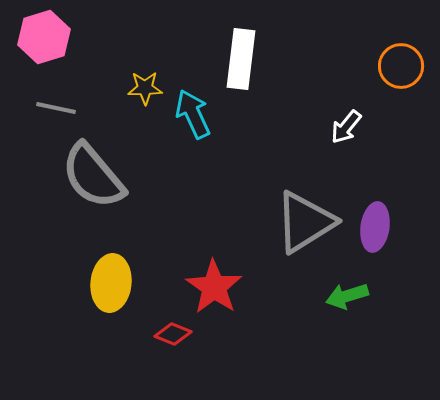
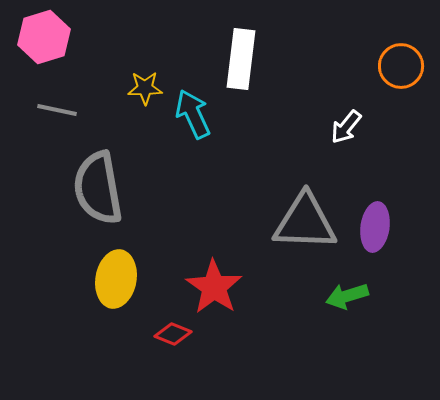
gray line: moved 1 px right, 2 px down
gray semicircle: moved 5 px right, 12 px down; rotated 30 degrees clockwise
gray triangle: rotated 34 degrees clockwise
yellow ellipse: moved 5 px right, 4 px up; rotated 4 degrees clockwise
